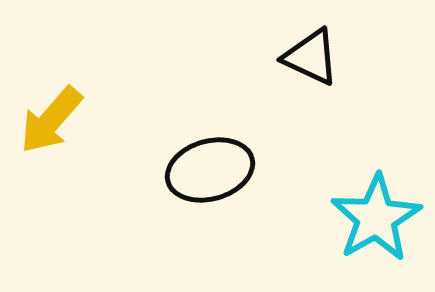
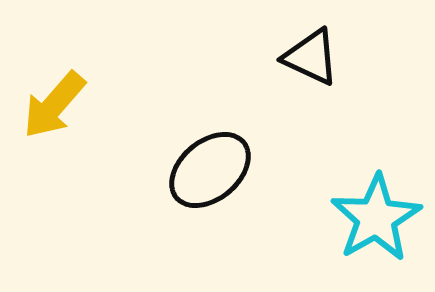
yellow arrow: moved 3 px right, 15 px up
black ellipse: rotated 24 degrees counterclockwise
